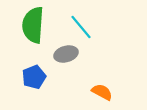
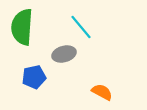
green semicircle: moved 11 px left, 2 px down
gray ellipse: moved 2 px left
blue pentagon: rotated 10 degrees clockwise
